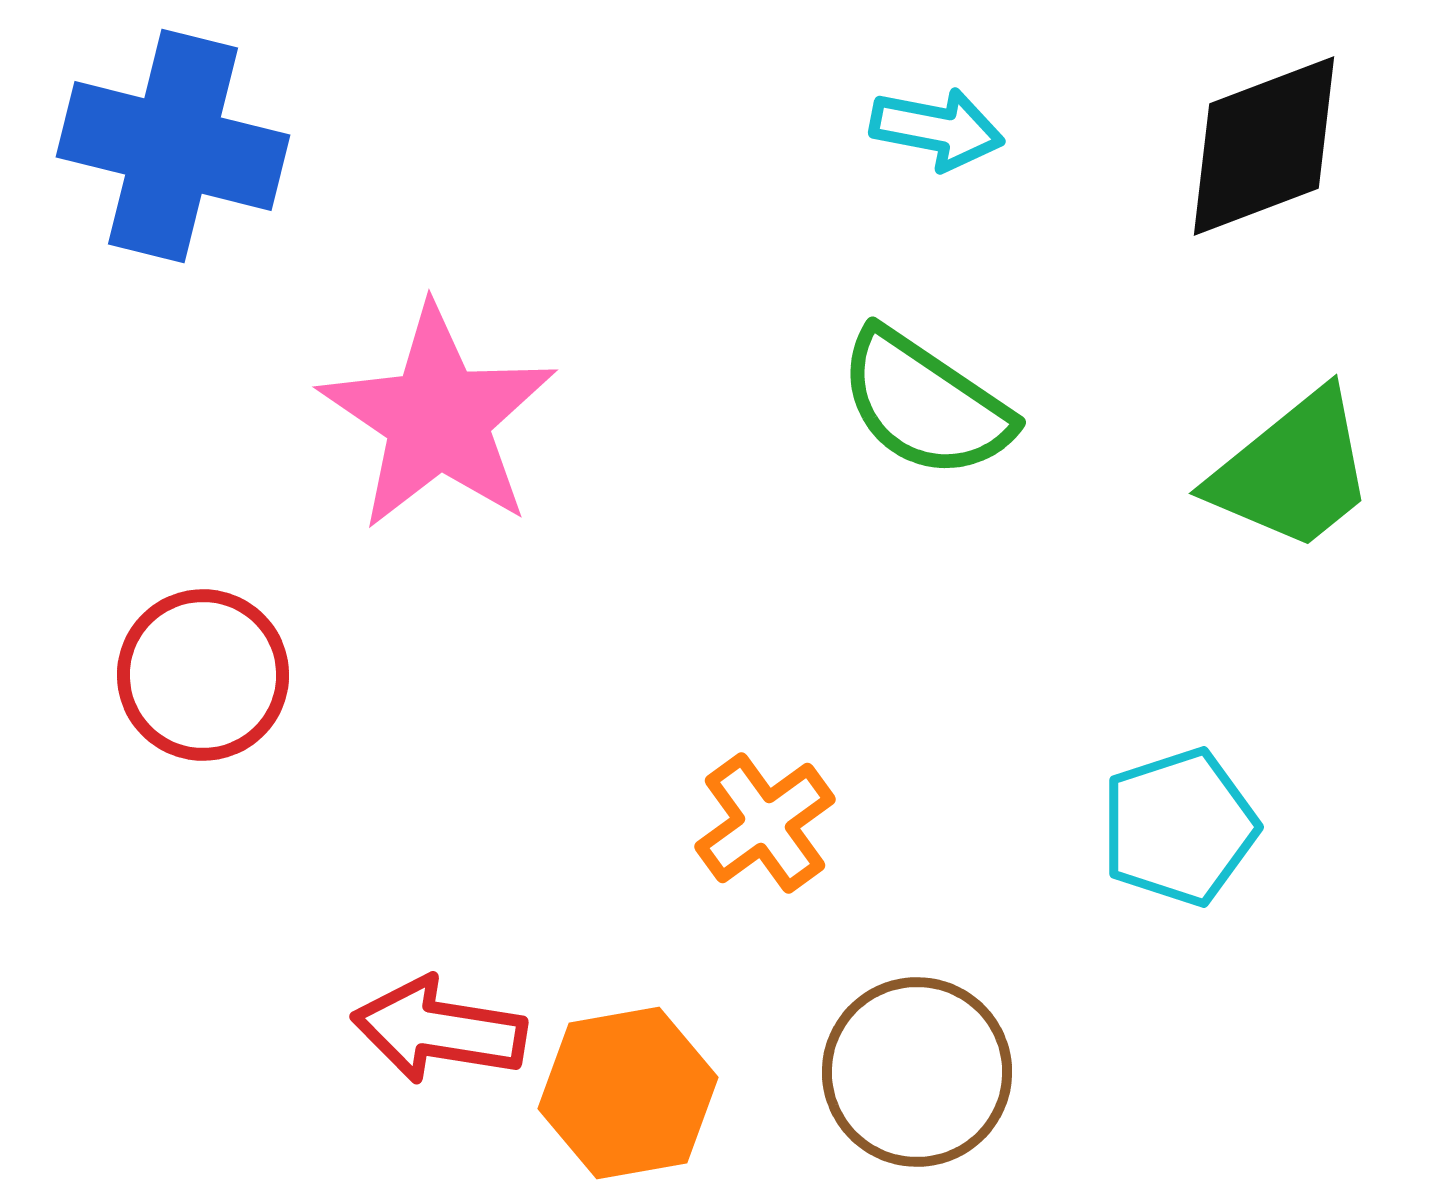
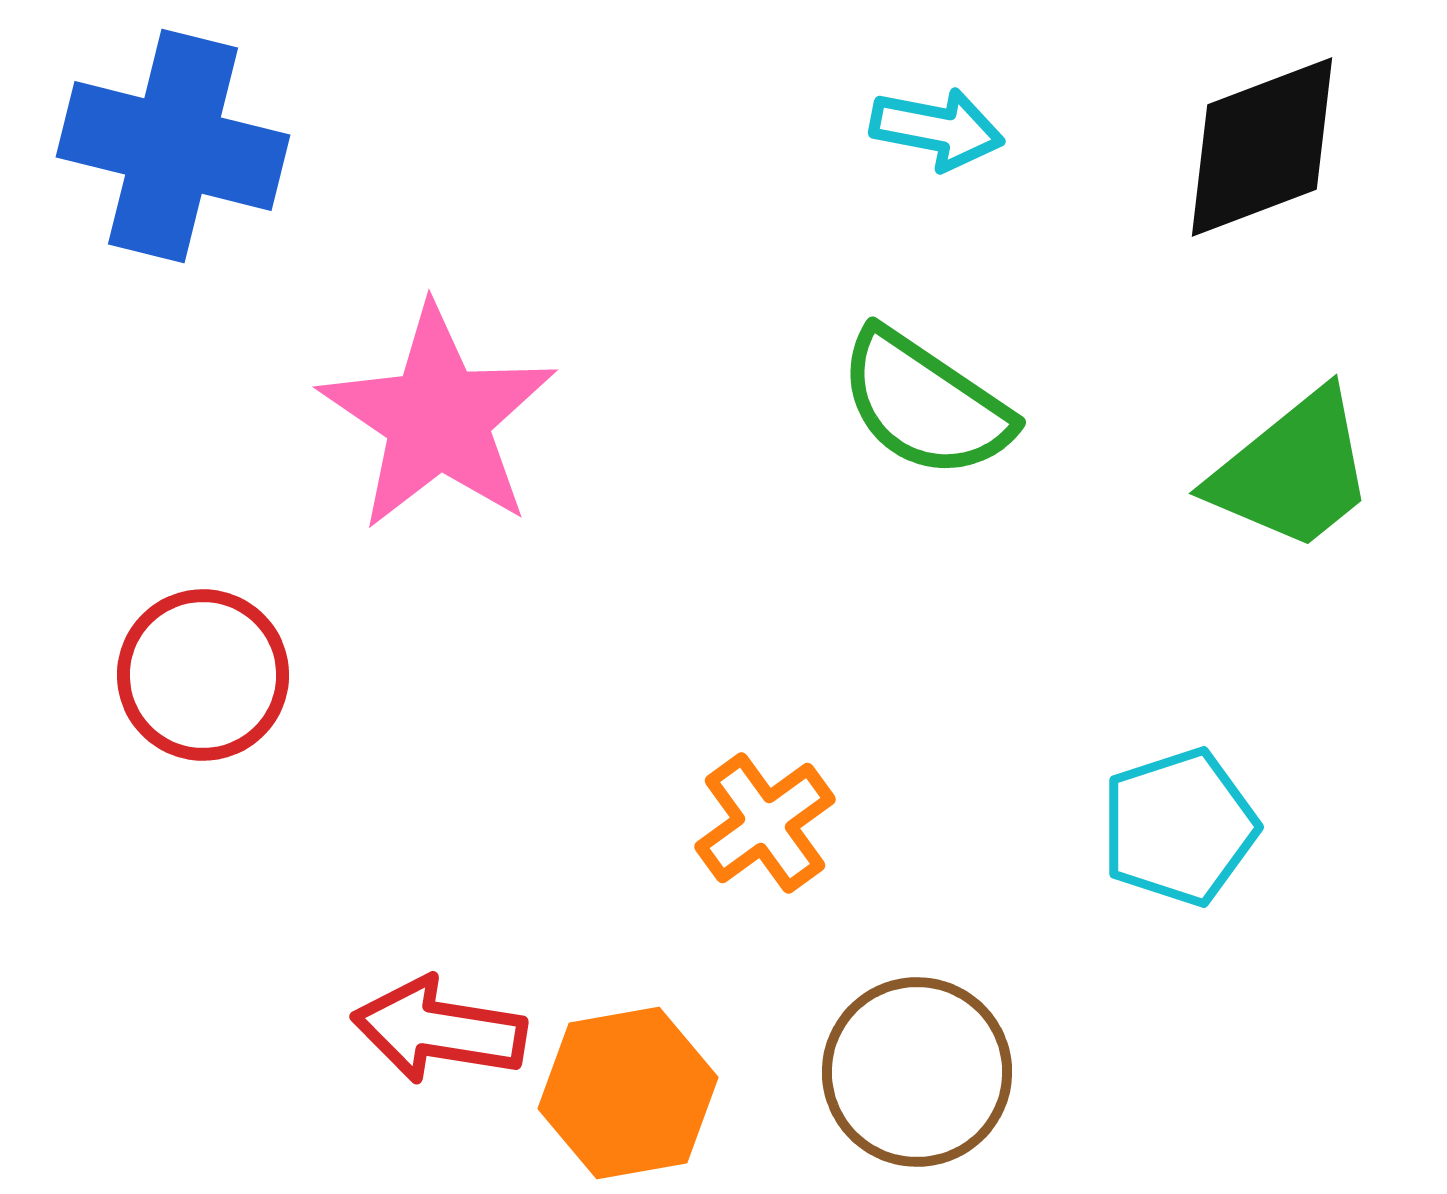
black diamond: moved 2 px left, 1 px down
